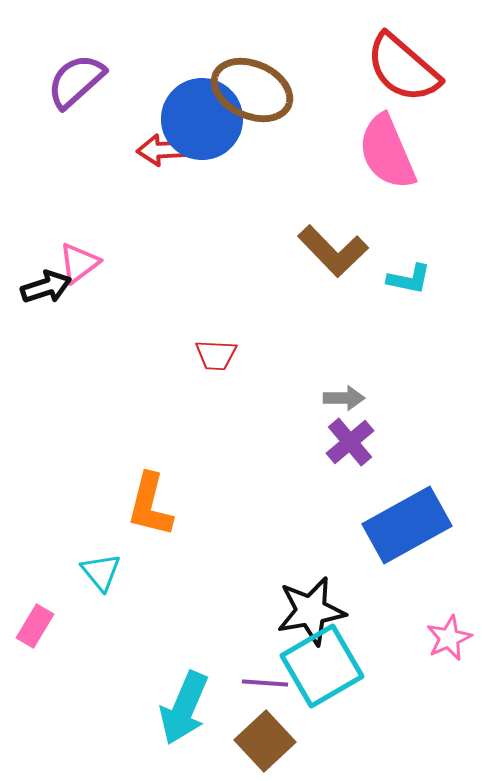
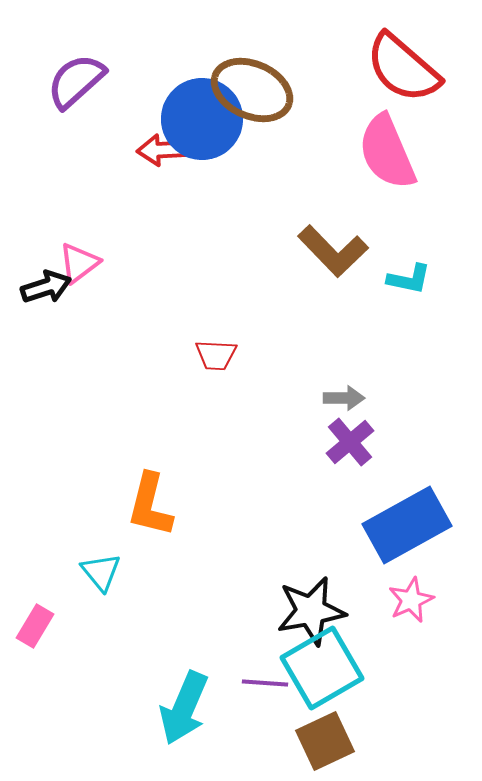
pink star: moved 38 px left, 38 px up
cyan square: moved 2 px down
brown square: moved 60 px right; rotated 18 degrees clockwise
